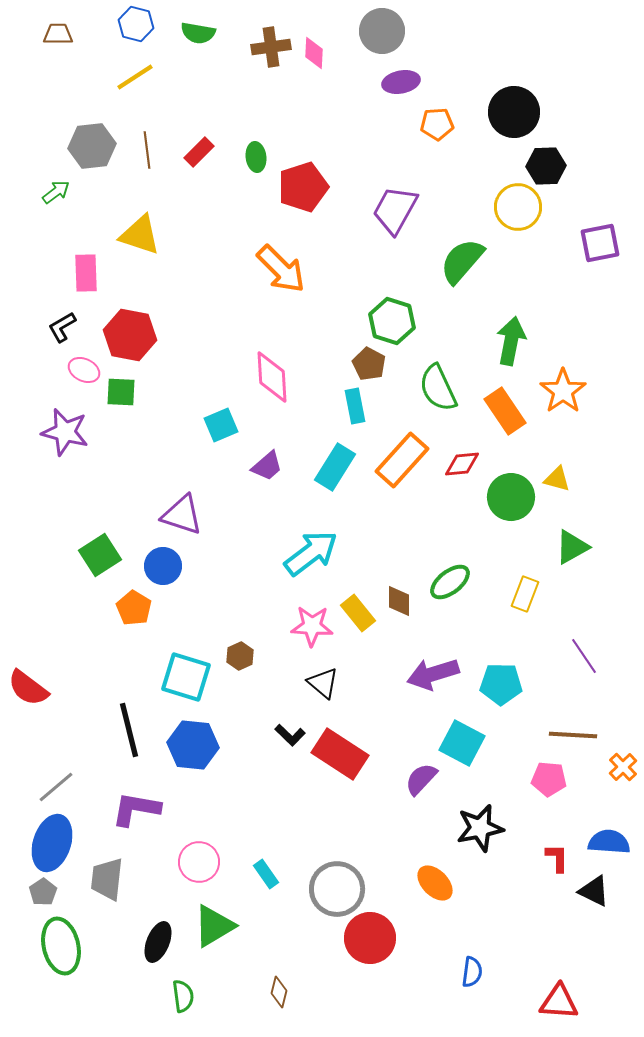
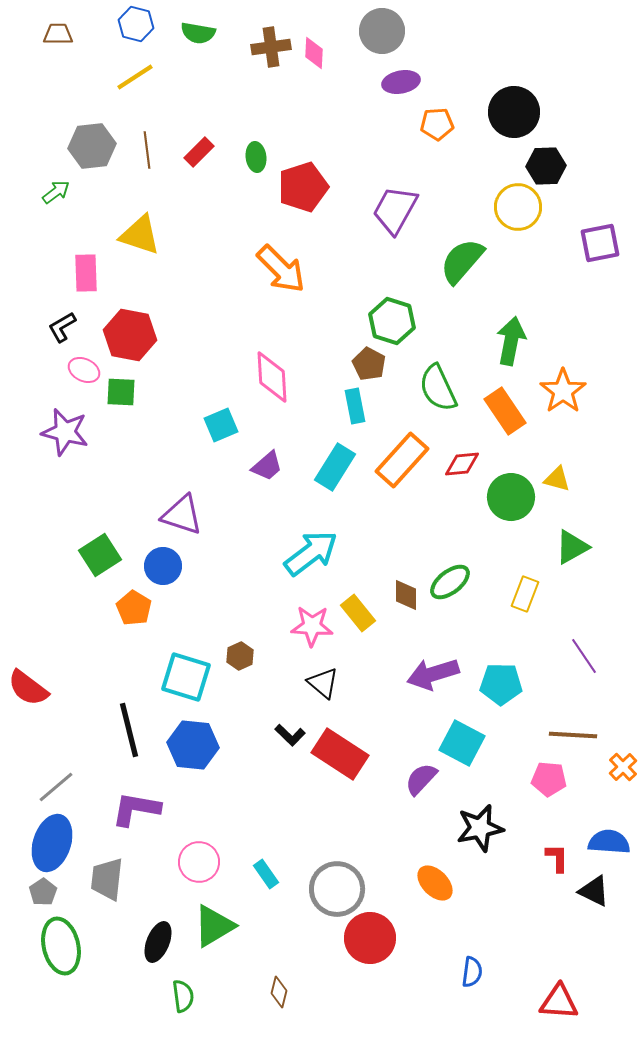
brown diamond at (399, 601): moved 7 px right, 6 px up
